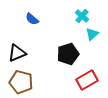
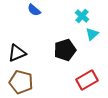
blue semicircle: moved 2 px right, 9 px up
black pentagon: moved 3 px left, 4 px up
